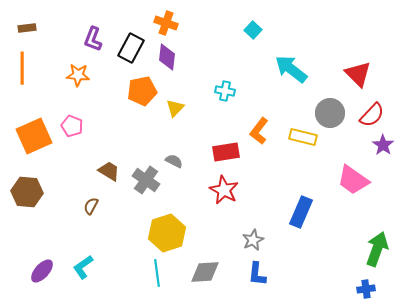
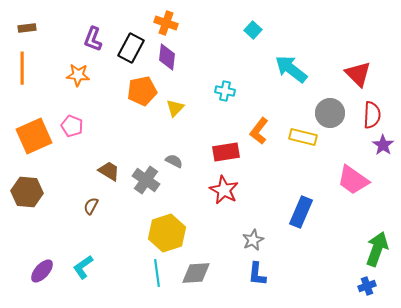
red semicircle: rotated 40 degrees counterclockwise
gray diamond: moved 9 px left, 1 px down
blue cross: moved 1 px right, 3 px up; rotated 12 degrees counterclockwise
